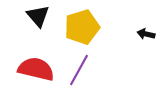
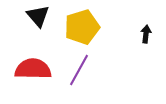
black arrow: rotated 84 degrees clockwise
red semicircle: moved 3 px left; rotated 12 degrees counterclockwise
